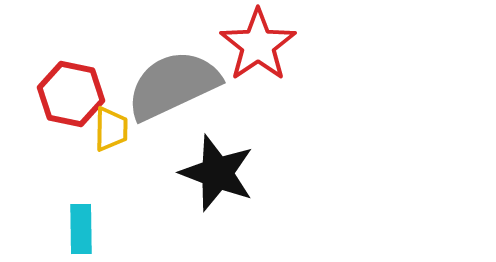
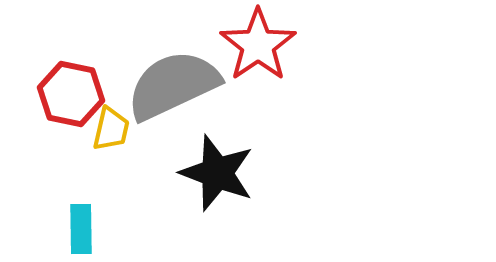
yellow trapezoid: rotated 12 degrees clockwise
